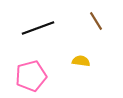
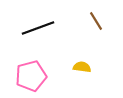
yellow semicircle: moved 1 px right, 6 px down
